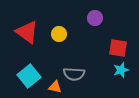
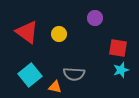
cyan square: moved 1 px right, 1 px up
